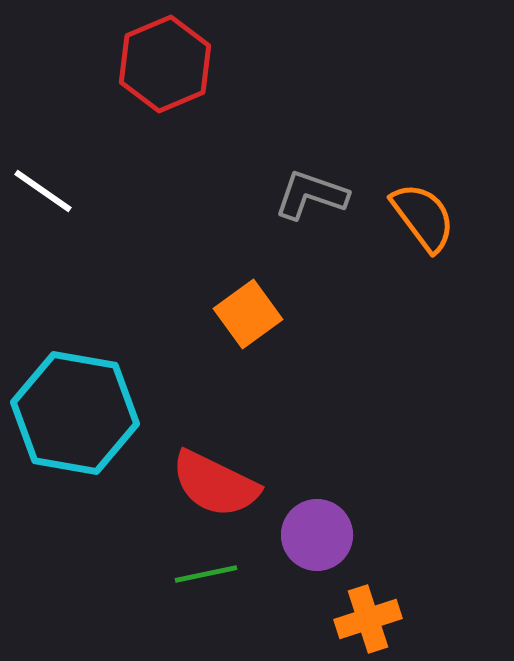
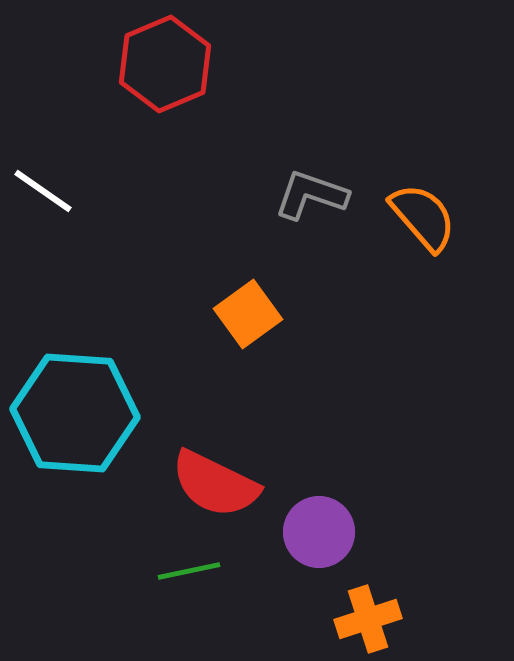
orange semicircle: rotated 4 degrees counterclockwise
cyan hexagon: rotated 6 degrees counterclockwise
purple circle: moved 2 px right, 3 px up
green line: moved 17 px left, 3 px up
